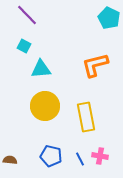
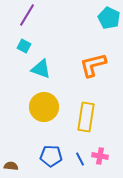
purple line: rotated 75 degrees clockwise
orange L-shape: moved 2 px left
cyan triangle: rotated 25 degrees clockwise
yellow circle: moved 1 px left, 1 px down
yellow rectangle: rotated 20 degrees clockwise
blue pentagon: rotated 10 degrees counterclockwise
brown semicircle: moved 1 px right, 6 px down
